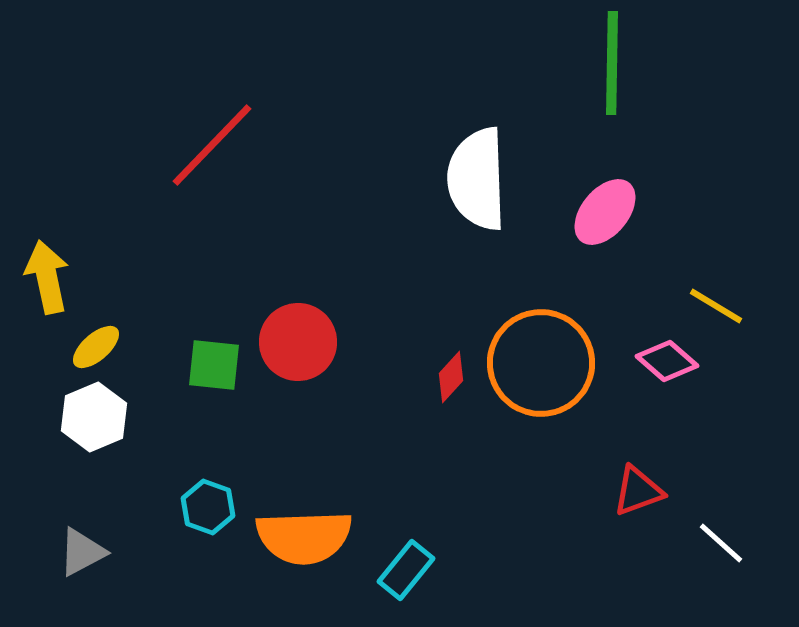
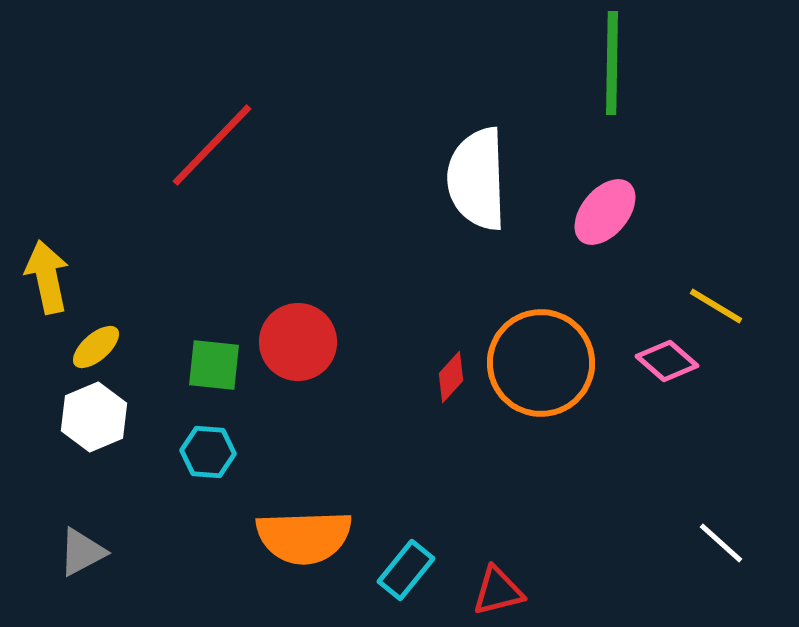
red triangle: moved 140 px left, 100 px down; rotated 6 degrees clockwise
cyan hexagon: moved 55 px up; rotated 16 degrees counterclockwise
